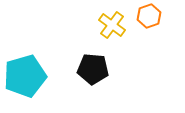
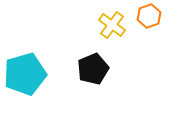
black pentagon: rotated 28 degrees counterclockwise
cyan pentagon: moved 2 px up
